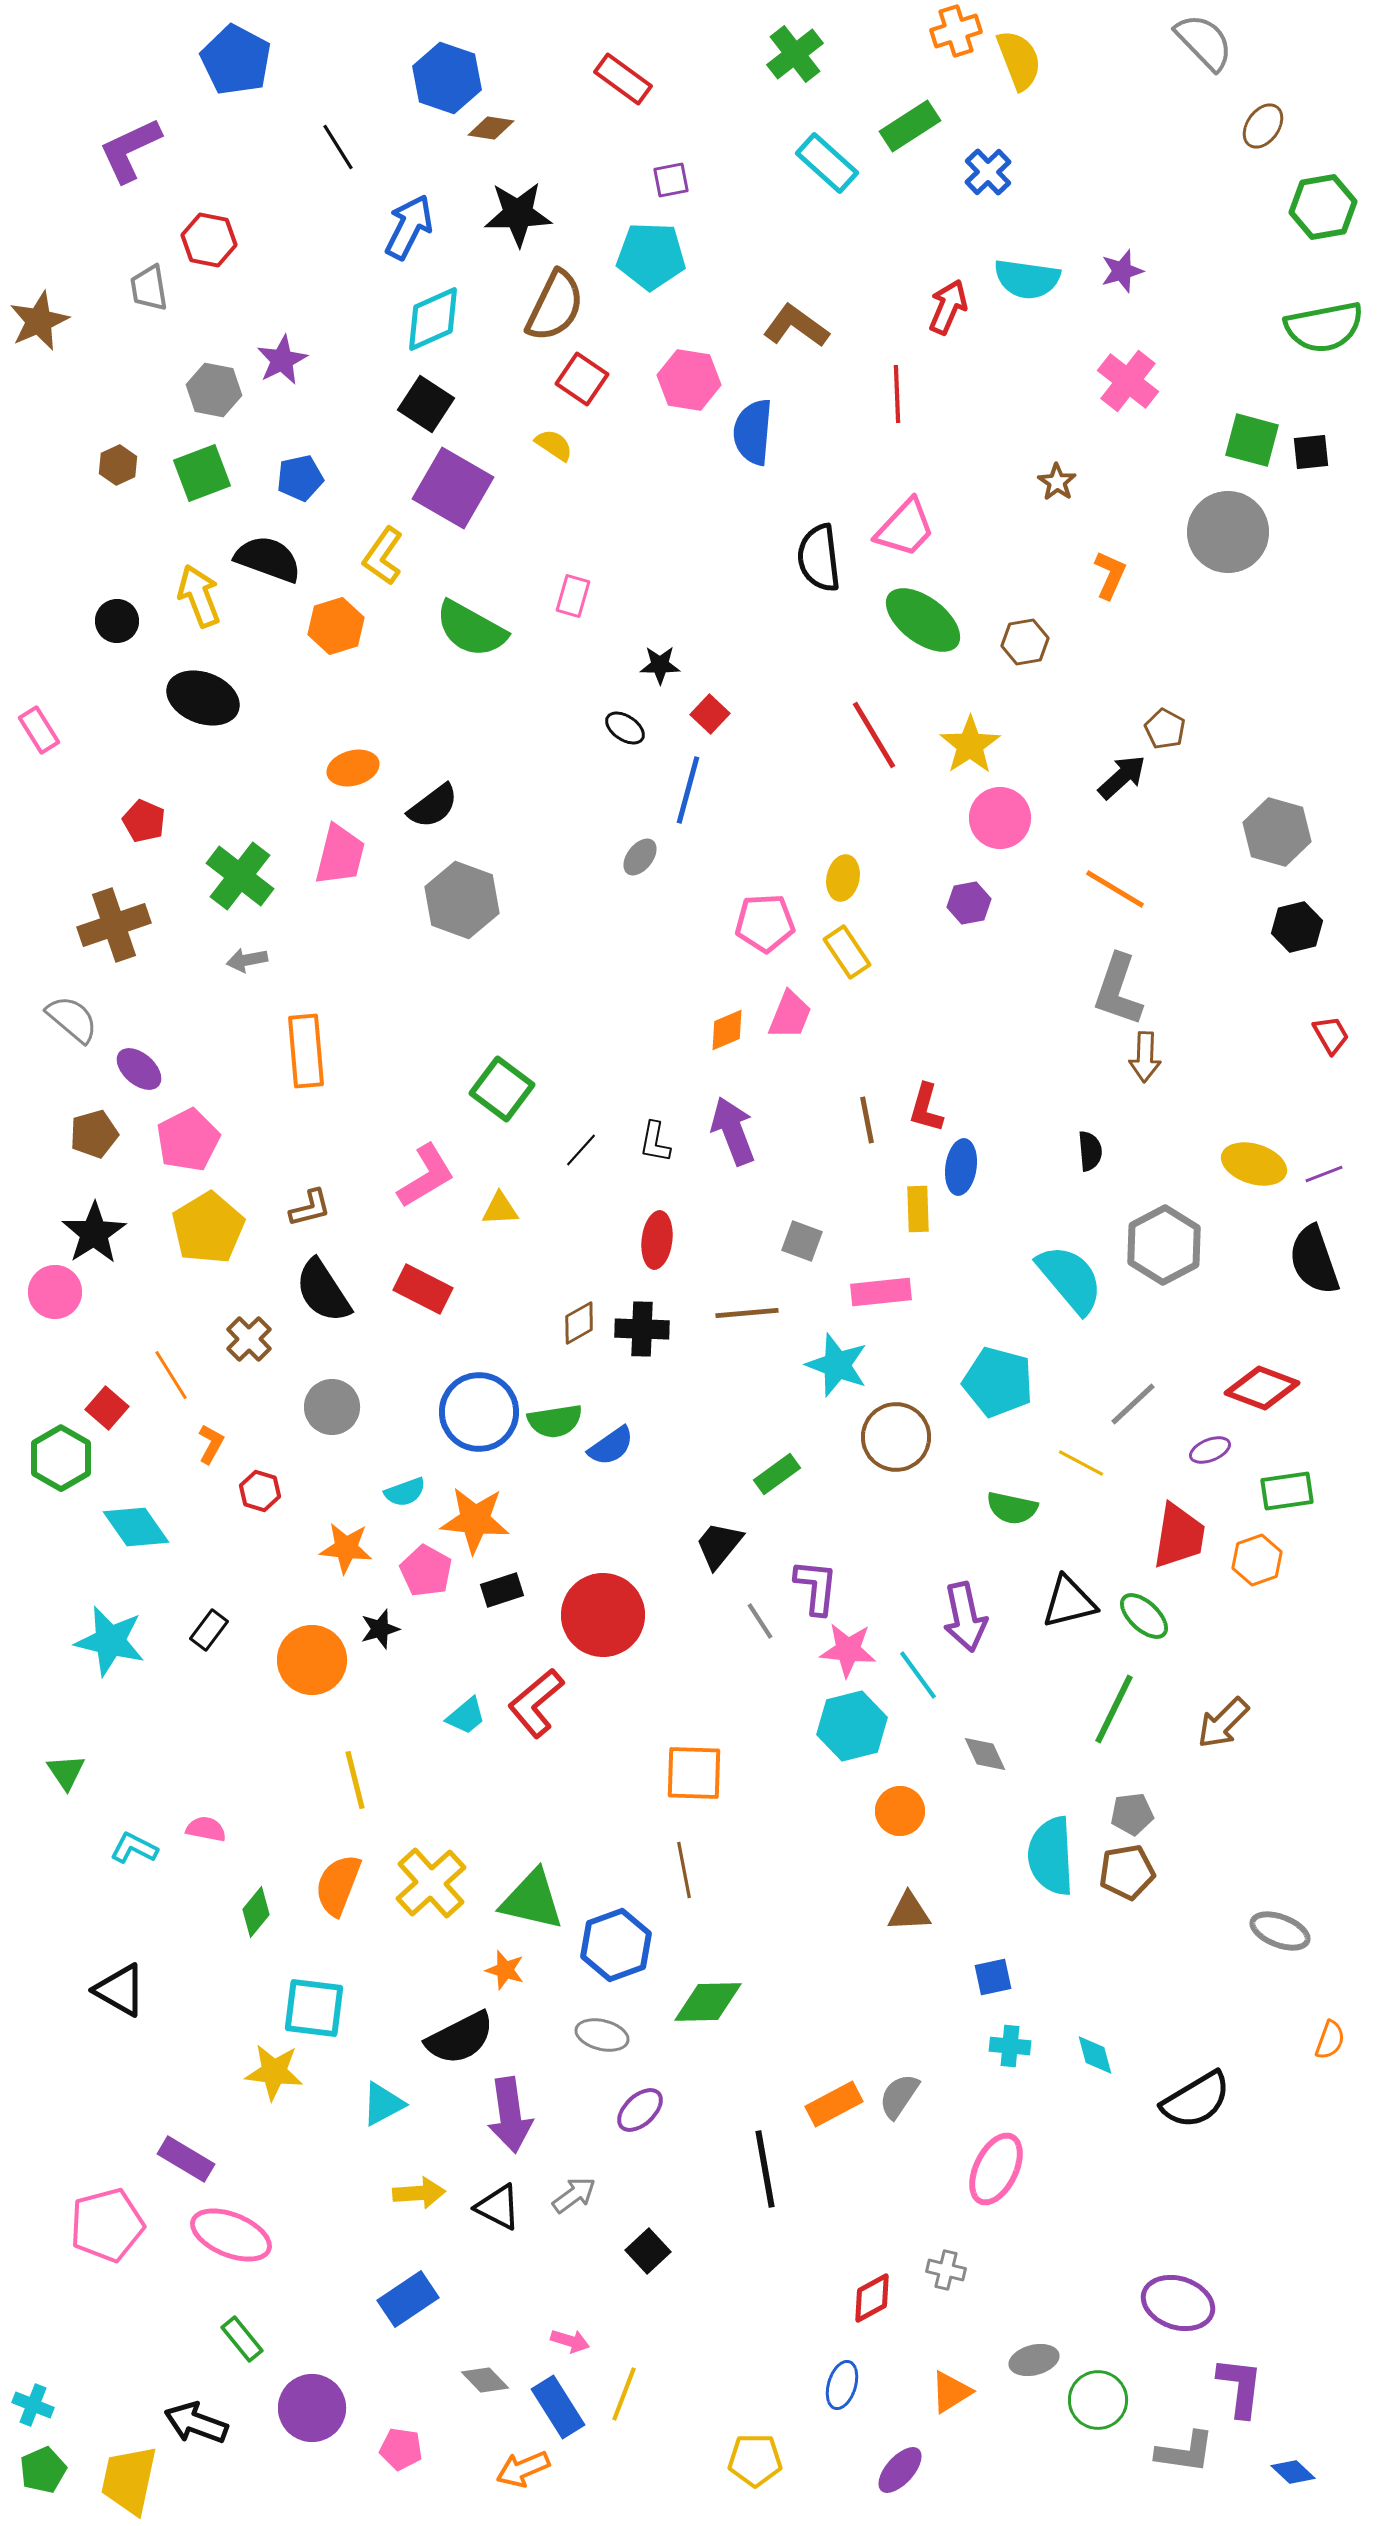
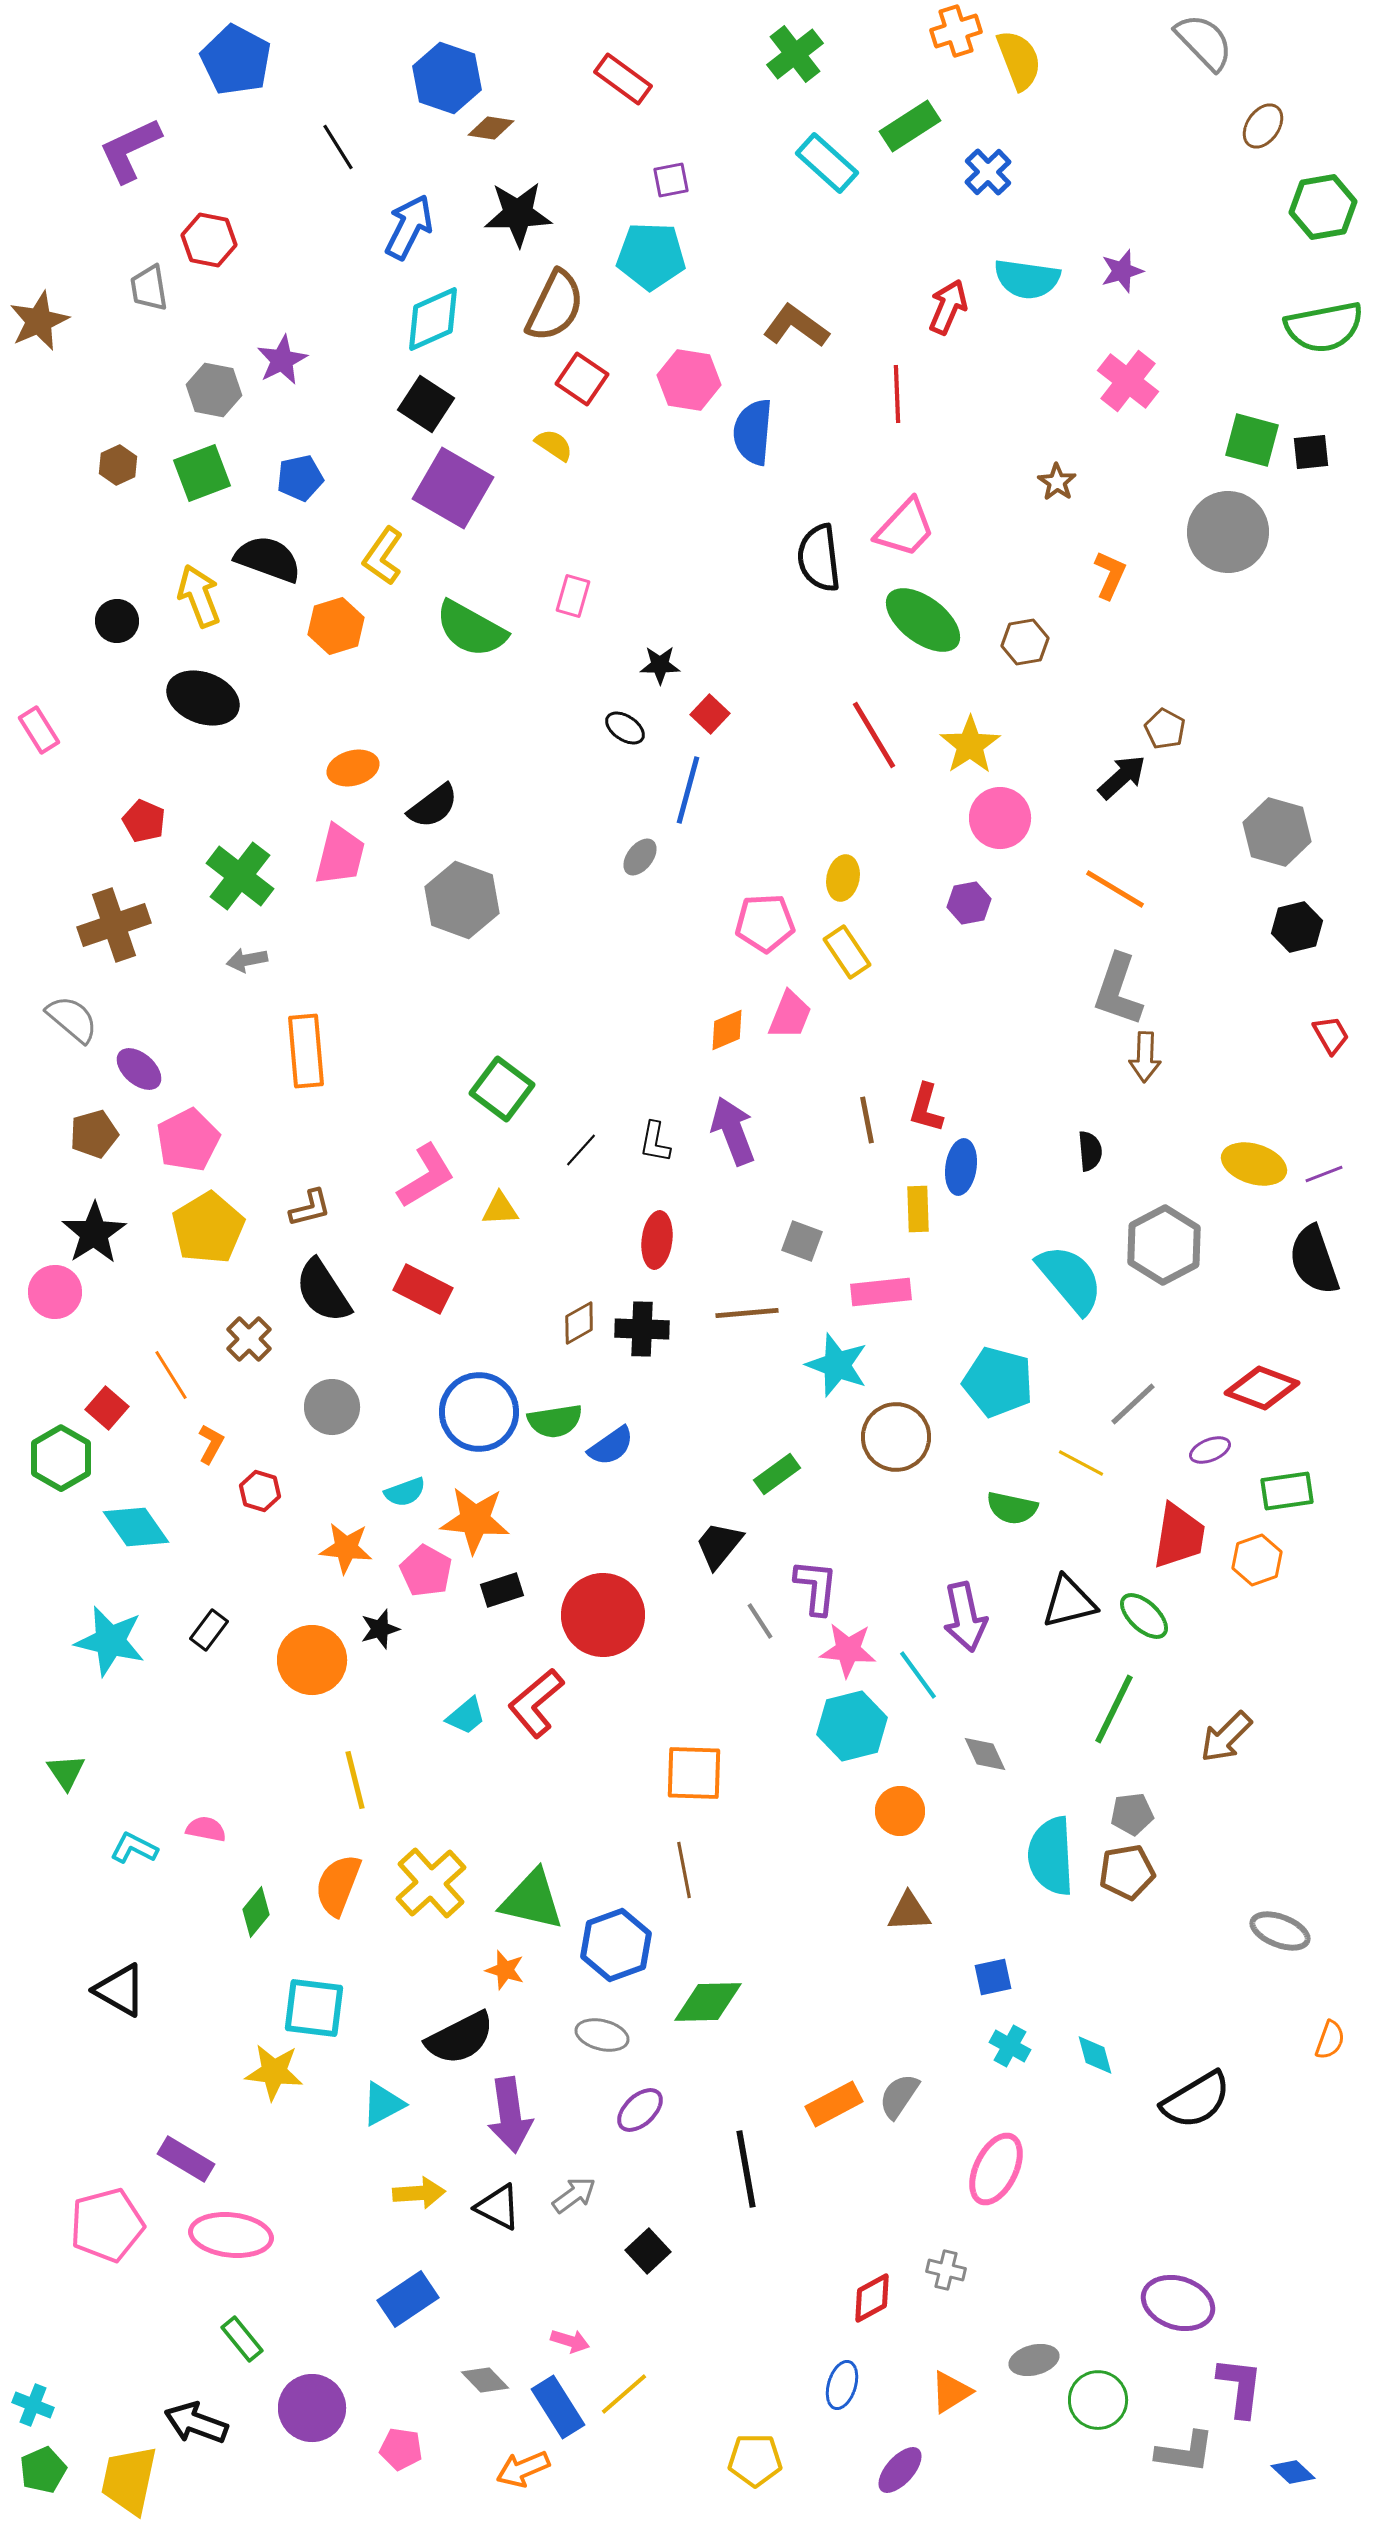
brown arrow at (1223, 1723): moved 3 px right, 14 px down
cyan cross at (1010, 2046): rotated 24 degrees clockwise
black line at (765, 2169): moved 19 px left
pink ellipse at (231, 2235): rotated 16 degrees counterclockwise
yellow line at (624, 2394): rotated 28 degrees clockwise
